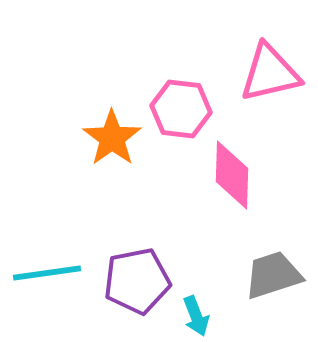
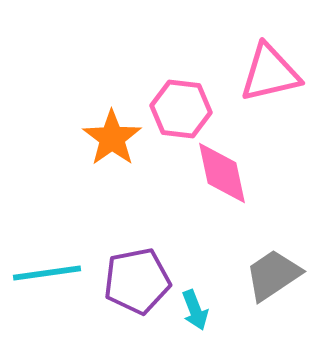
pink diamond: moved 10 px left, 2 px up; rotated 14 degrees counterclockwise
gray trapezoid: rotated 16 degrees counterclockwise
cyan arrow: moved 1 px left, 6 px up
